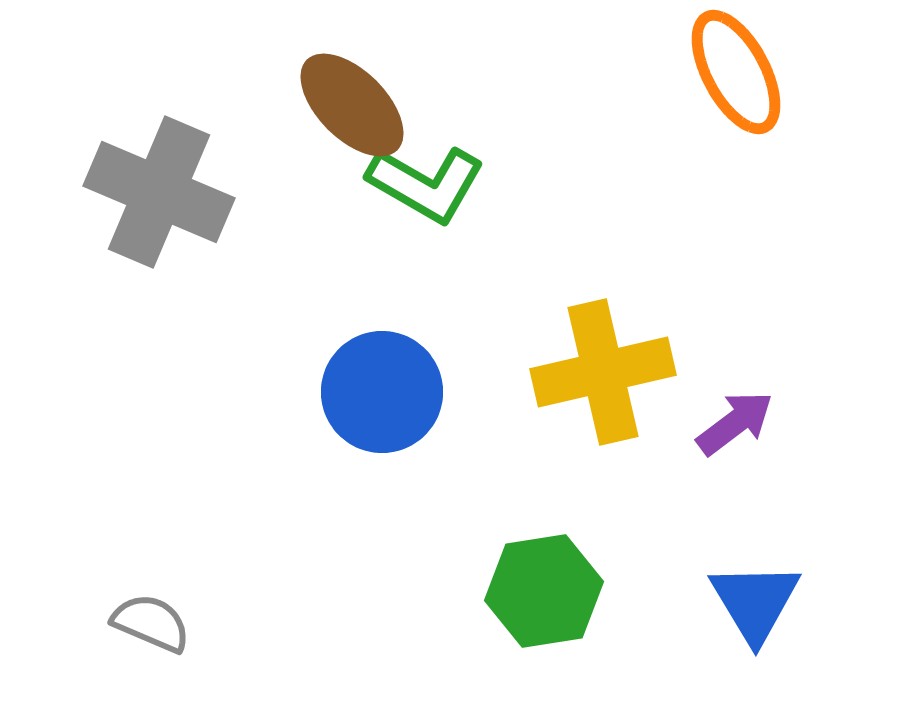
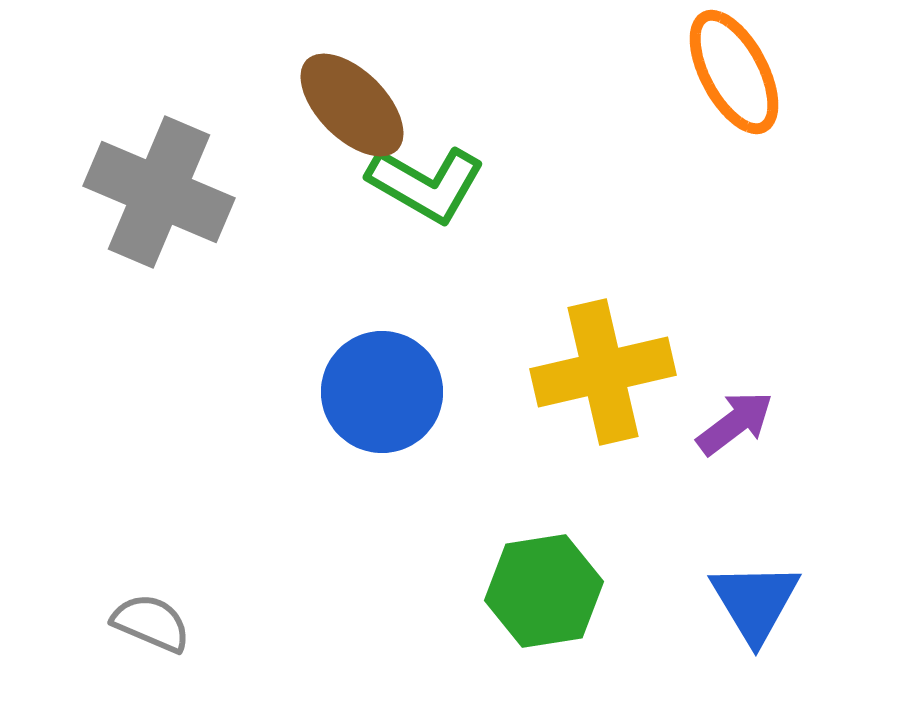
orange ellipse: moved 2 px left
